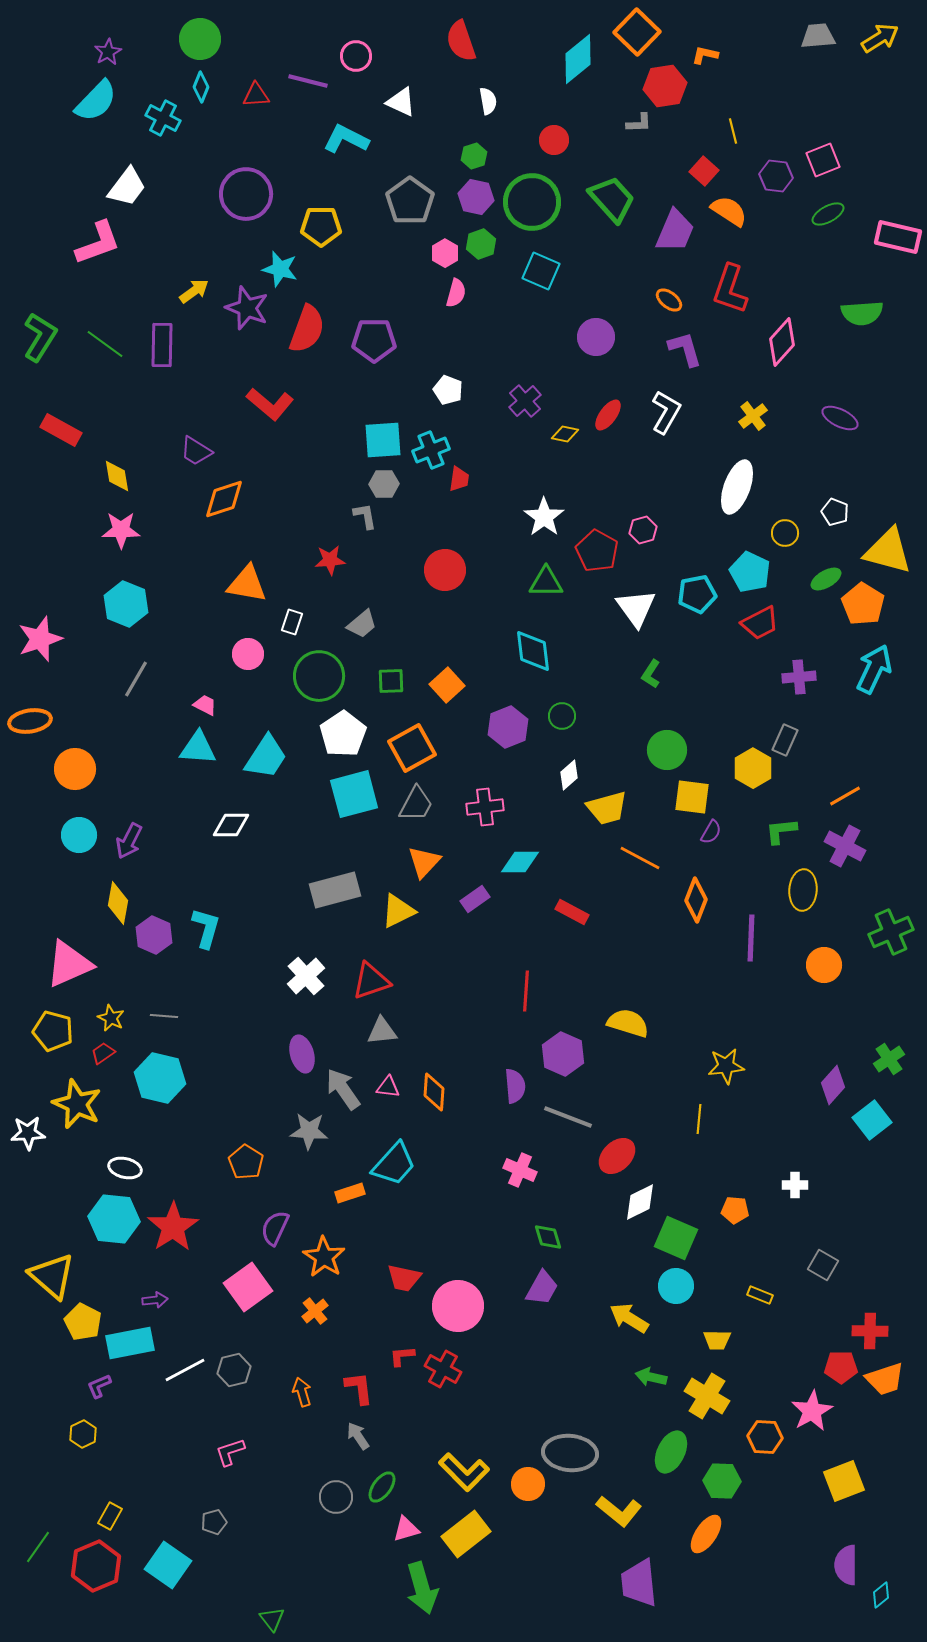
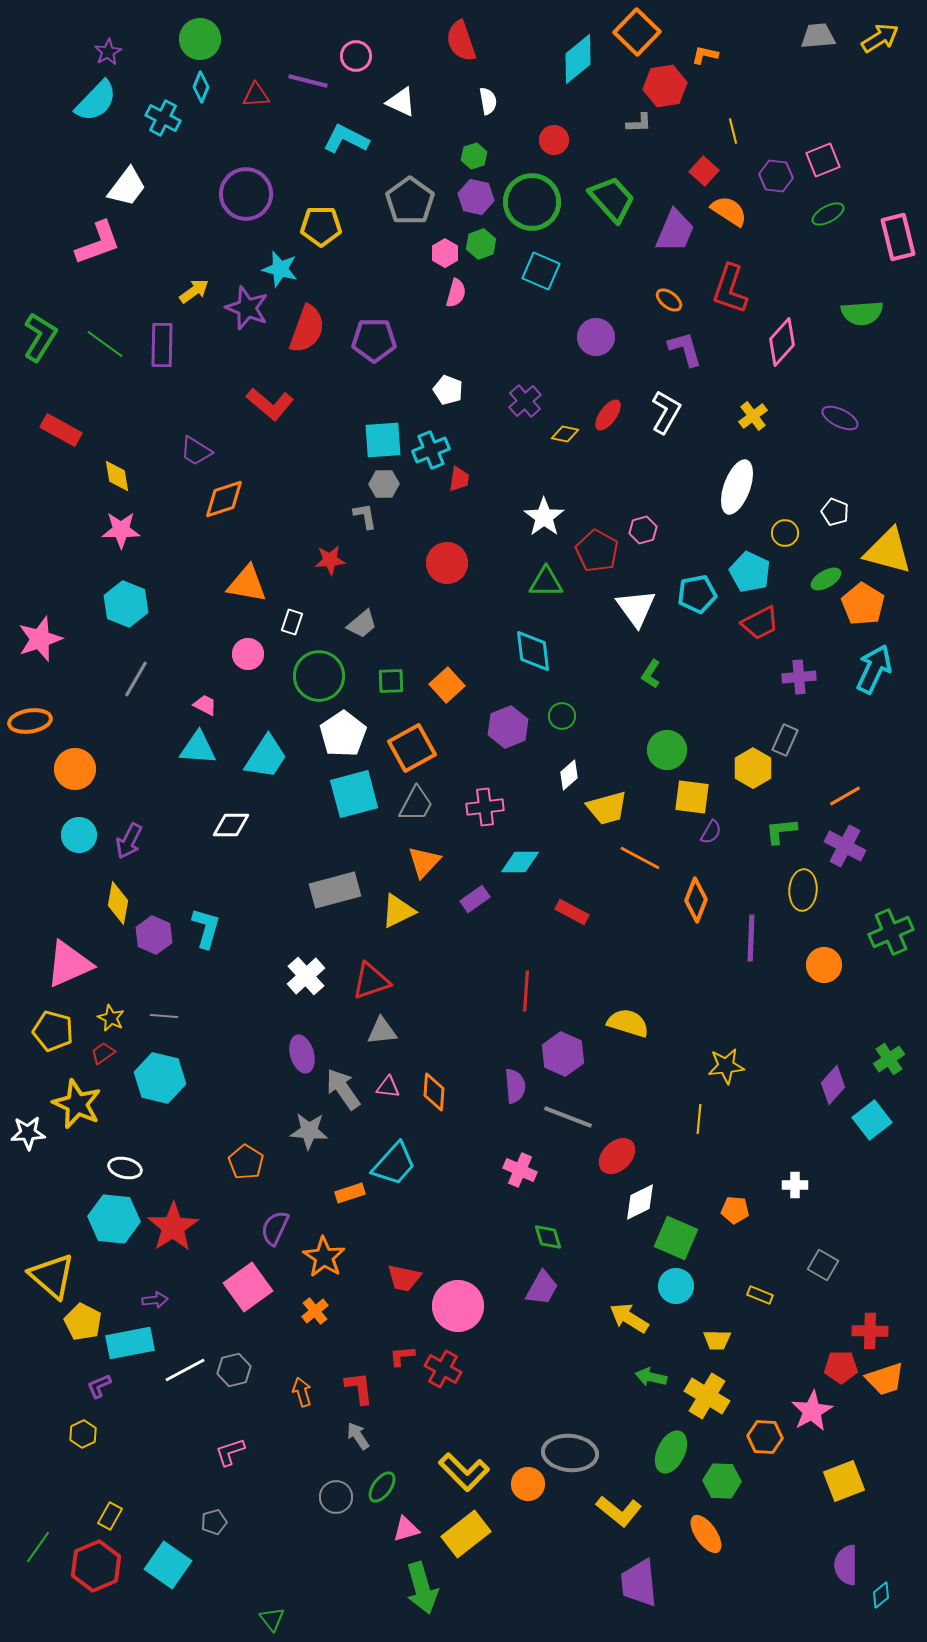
pink rectangle at (898, 237): rotated 63 degrees clockwise
red circle at (445, 570): moved 2 px right, 7 px up
orange ellipse at (706, 1534): rotated 69 degrees counterclockwise
